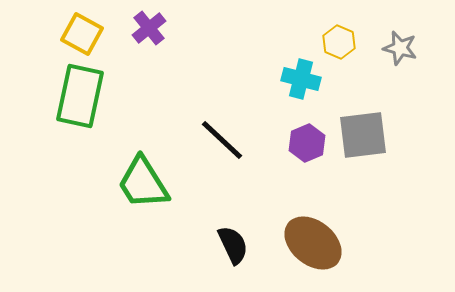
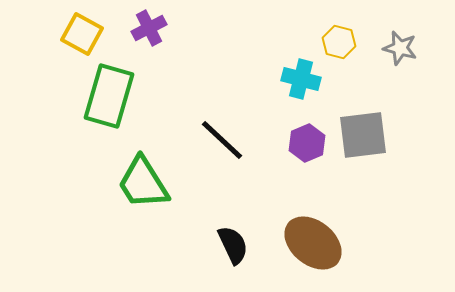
purple cross: rotated 12 degrees clockwise
yellow hexagon: rotated 8 degrees counterclockwise
green rectangle: moved 29 px right; rotated 4 degrees clockwise
